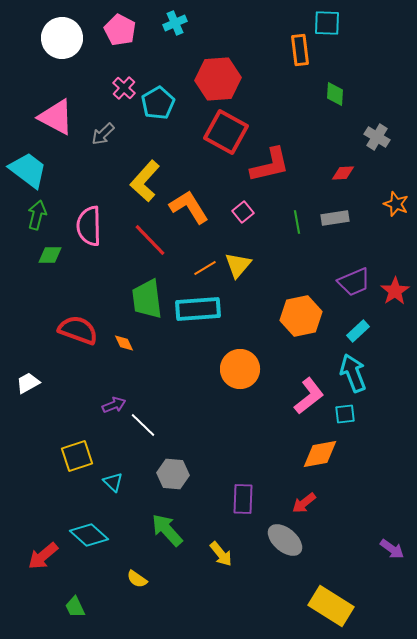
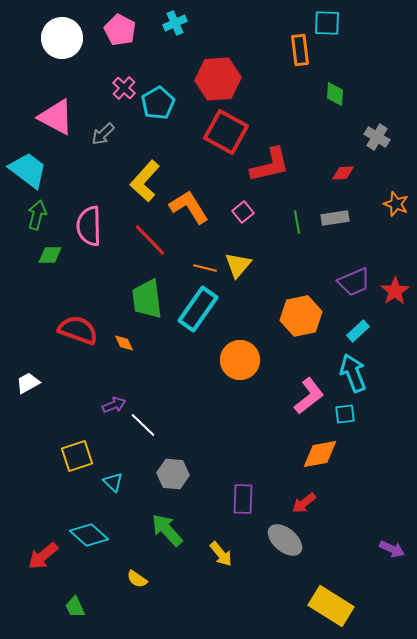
orange line at (205, 268): rotated 45 degrees clockwise
cyan rectangle at (198, 309): rotated 51 degrees counterclockwise
orange circle at (240, 369): moved 9 px up
purple arrow at (392, 549): rotated 10 degrees counterclockwise
